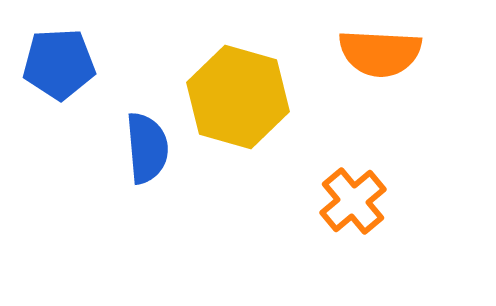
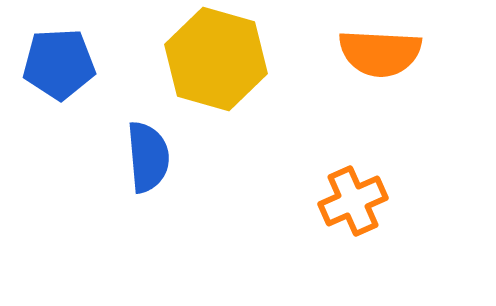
yellow hexagon: moved 22 px left, 38 px up
blue semicircle: moved 1 px right, 9 px down
orange cross: rotated 16 degrees clockwise
